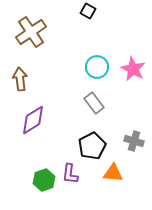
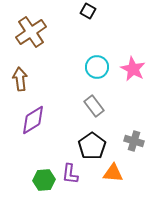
gray rectangle: moved 3 px down
black pentagon: rotated 8 degrees counterclockwise
green hexagon: rotated 15 degrees clockwise
